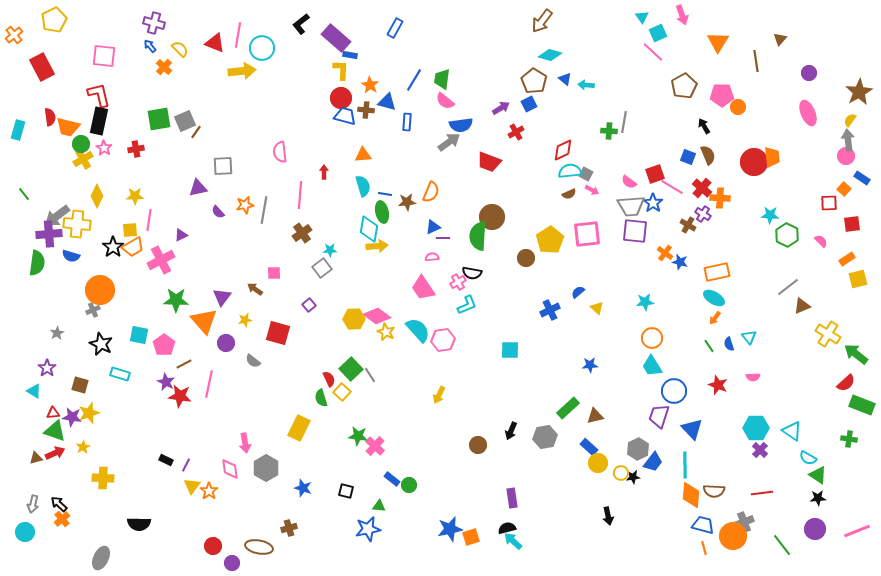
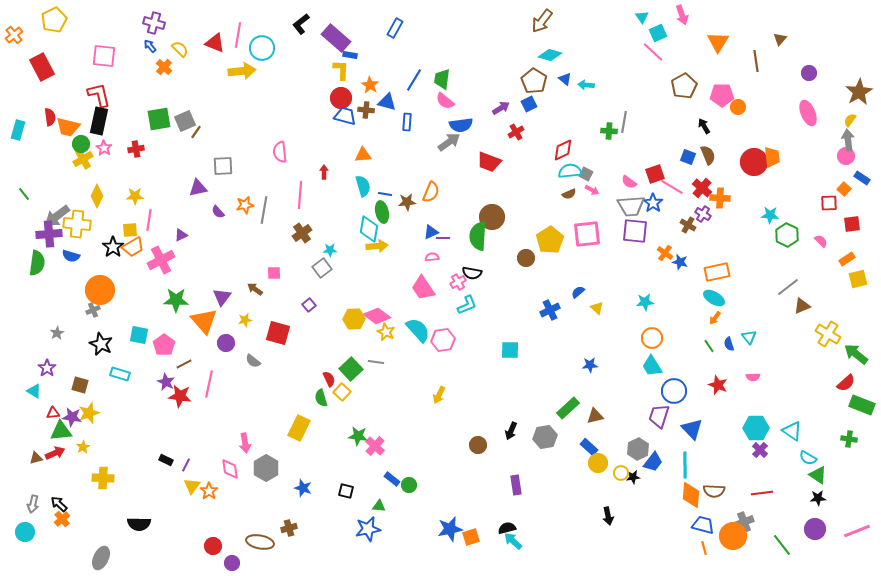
blue triangle at (433, 227): moved 2 px left, 5 px down
gray line at (370, 375): moved 6 px right, 13 px up; rotated 49 degrees counterclockwise
green triangle at (55, 431): moved 6 px right; rotated 25 degrees counterclockwise
purple rectangle at (512, 498): moved 4 px right, 13 px up
brown ellipse at (259, 547): moved 1 px right, 5 px up
